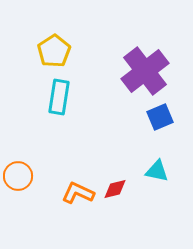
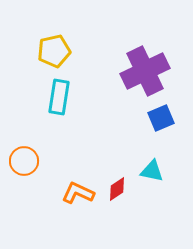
yellow pentagon: rotated 20 degrees clockwise
purple cross: rotated 12 degrees clockwise
blue square: moved 1 px right, 1 px down
cyan triangle: moved 5 px left
orange circle: moved 6 px right, 15 px up
red diamond: moved 2 px right; rotated 20 degrees counterclockwise
